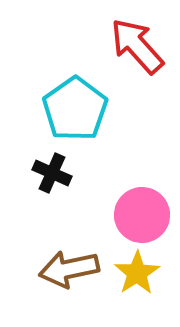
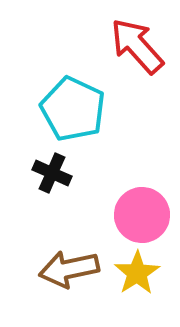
cyan pentagon: moved 2 px left; rotated 12 degrees counterclockwise
